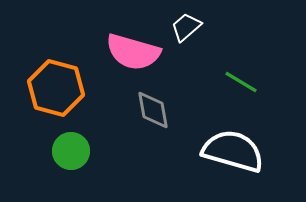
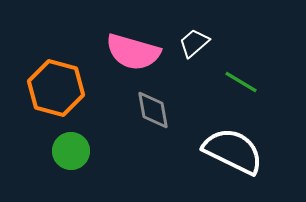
white trapezoid: moved 8 px right, 16 px down
white semicircle: rotated 10 degrees clockwise
